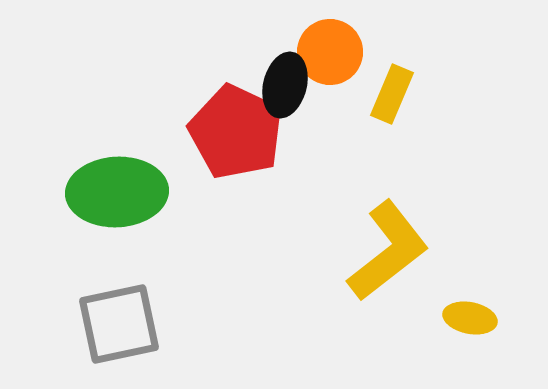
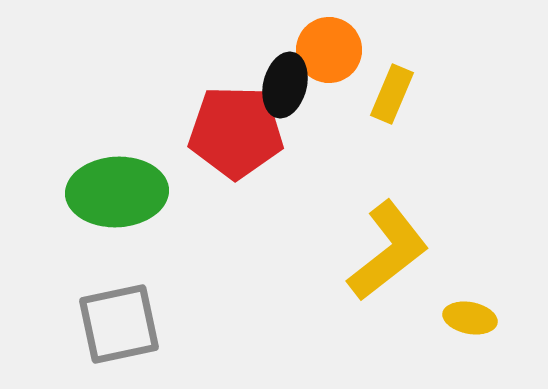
orange circle: moved 1 px left, 2 px up
red pentagon: rotated 24 degrees counterclockwise
